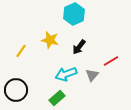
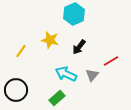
cyan arrow: rotated 45 degrees clockwise
